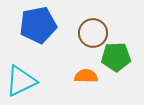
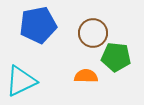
green pentagon: rotated 8 degrees clockwise
